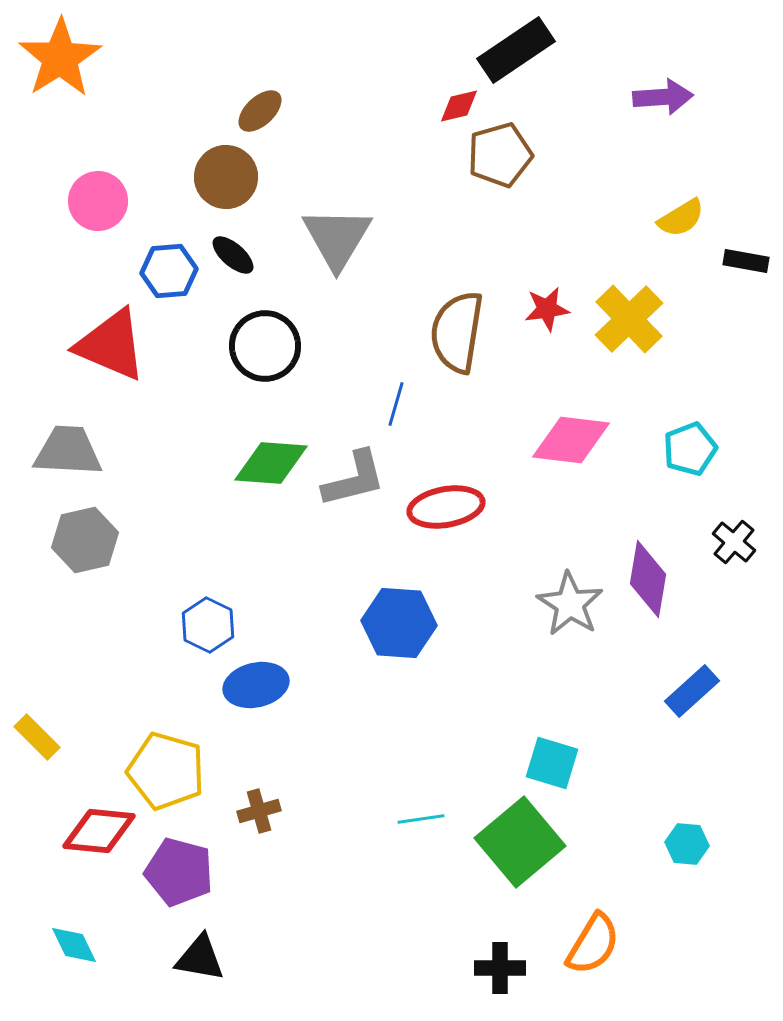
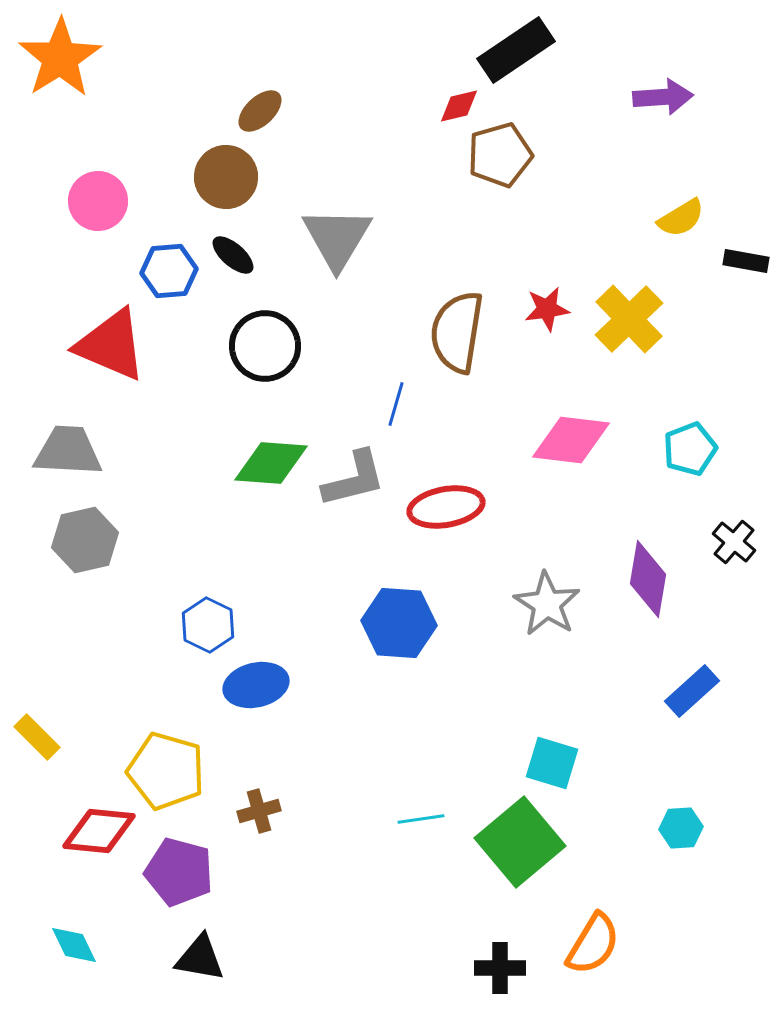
gray star at (570, 604): moved 23 px left
cyan hexagon at (687, 844): moved 6 px left, 16 px up; rotated 9 degrees counterclockwise
